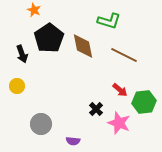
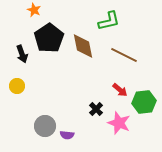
green L-shape: rotated 30 degrees counterclockwise
gray circle: moved 4 px right, 2 px down
purple semicircle: moved 6 px left, 6 px up
